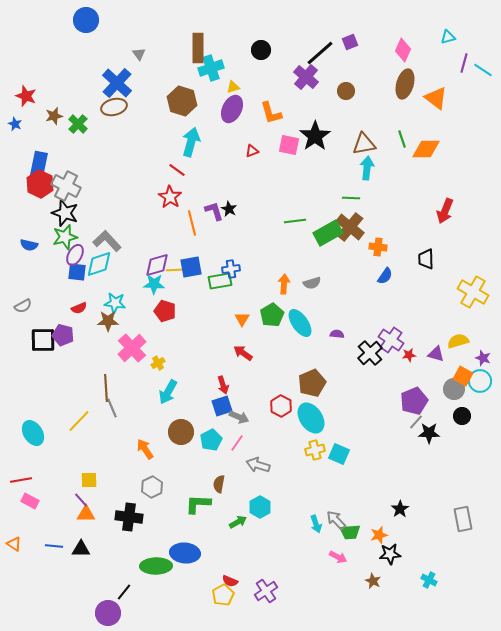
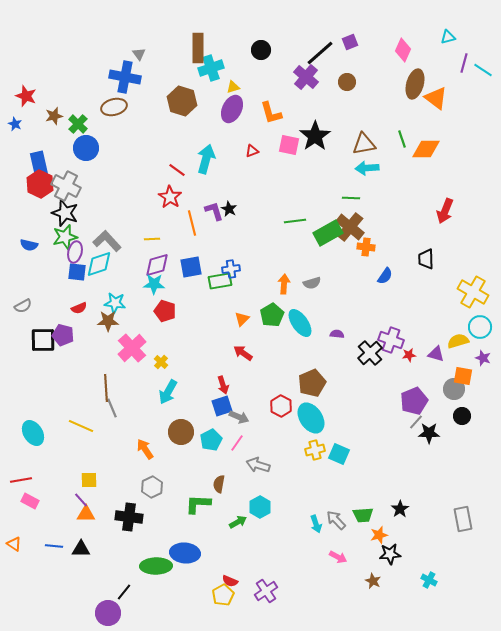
blue circle at (86, 20): moved 128 px down
blue cross at (117, 83): moved 8 px right, 6 px up; rotated 32 degrees counterclockwise
brown ellipse at (405, 84): moved 10 px right
brown circle at (346, 91): moved 1 px right, 9 px up
cyan arrow at (191, 142): moved 15 px right, 17 px down
blue rectangle at (39, 164): rotated 25 degrees counterclockwise
cyan arrow at (367, 168): rotated 100 degrees counterclockwise
orange cross at (378, 247): moved 12 px left
purple ellipse at (75, 255): moved 3 px up; rotated 15 degrees counterclockwise
yellow line at (174, 270): moved 22 px left, 31 px up
orange triangle at (242, 319): rotated 14 degrees clockwise
purple cross at (391, 340): rotated 15 degrees counterclockwise
yellow cross at (158, 363): moved 3 px right, 1 px up; rotated 16 degrees counterclockwise
orange square at (463, 376): rotated 18 degrees counterclockwise
cyan circle at (480, 381): moved 54 px up
yellow line at (79, 421): moved 2 px right, 5 px down; rotated 70 degrees clockwise
green trapezoid at (350, 532): moved 13 px right, 17 px up
